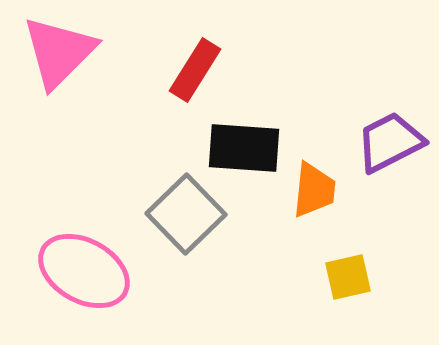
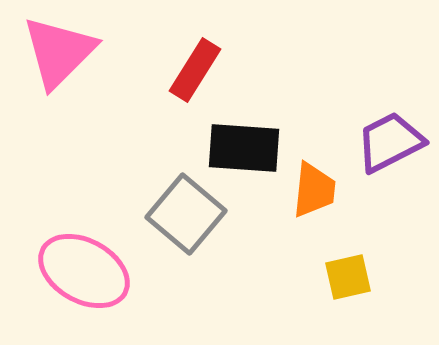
gray square: rotated 6 degrees counterclockwise
